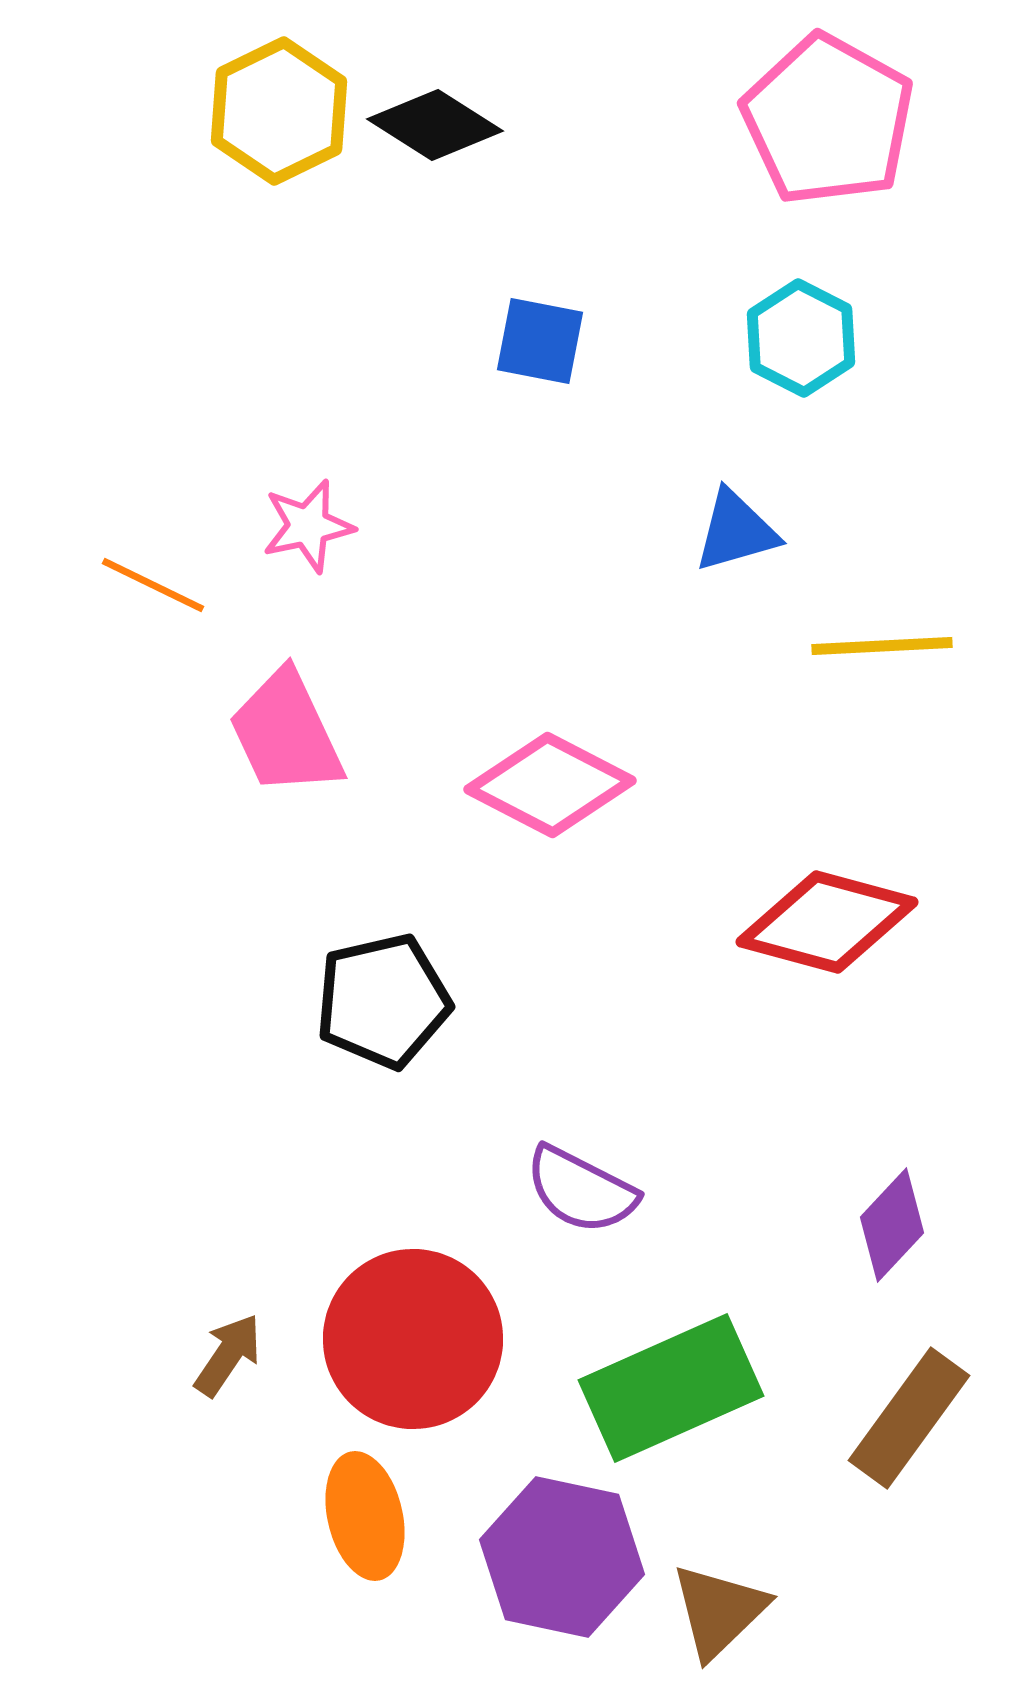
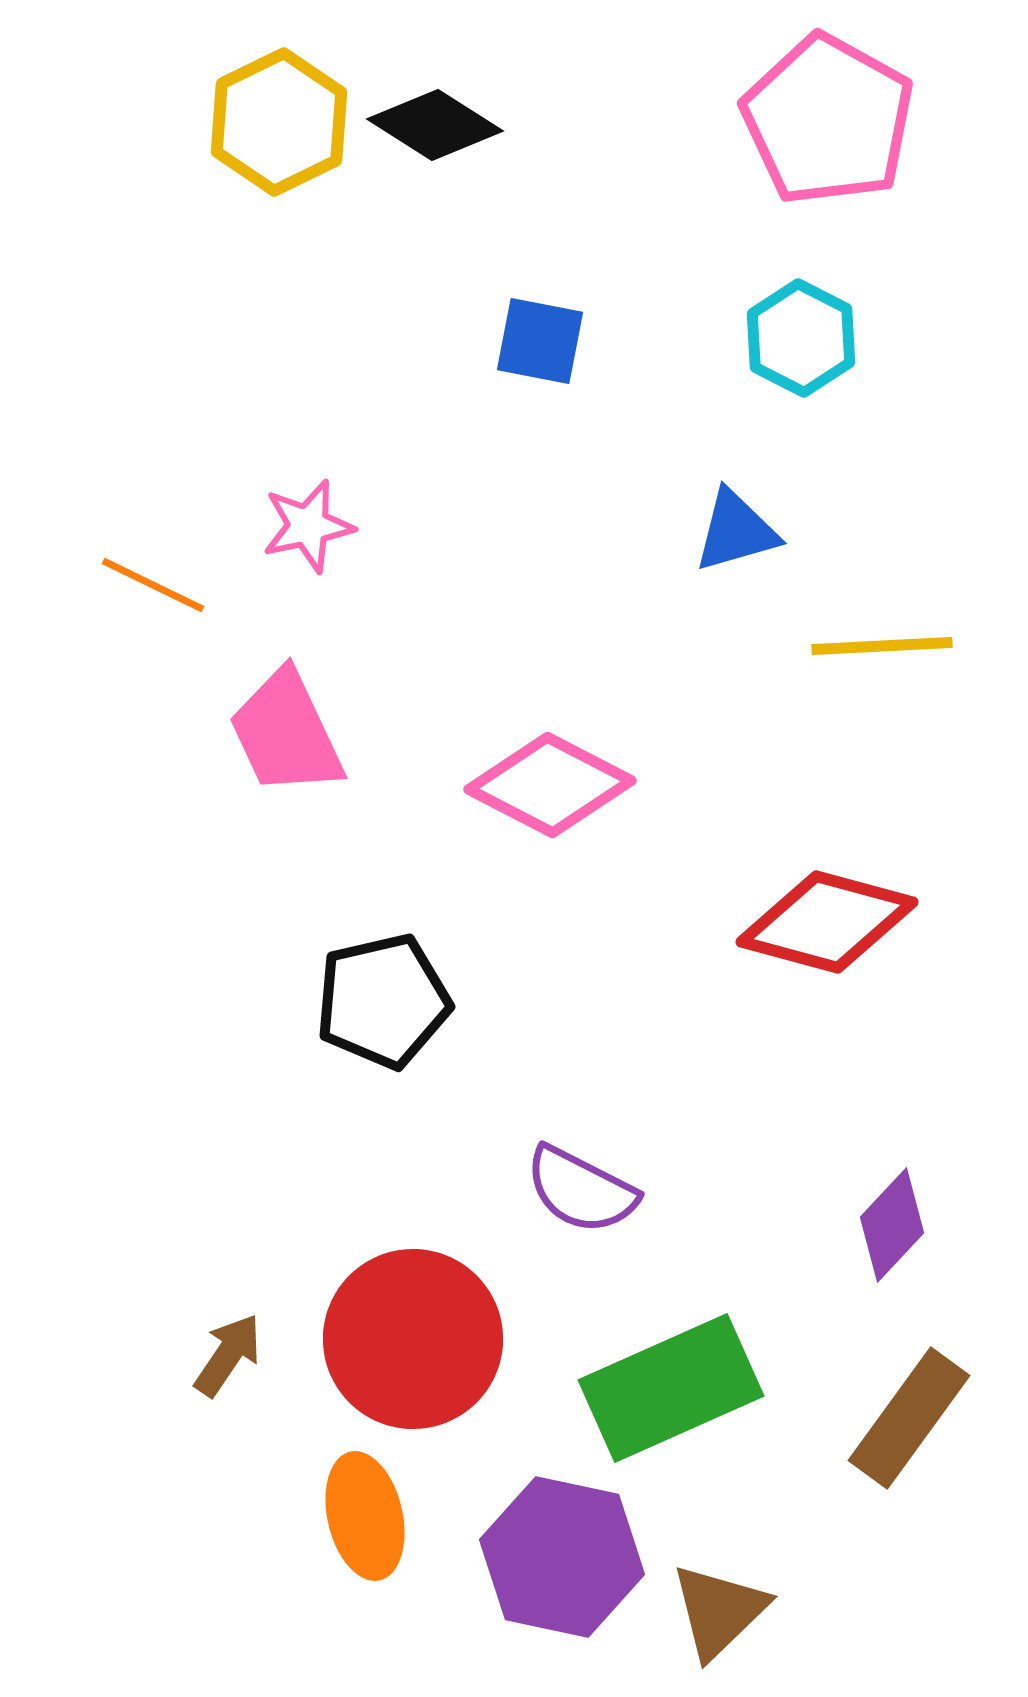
yellow hexagon: moved 11 px down
